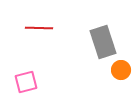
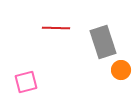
red line: moved 17 px right
